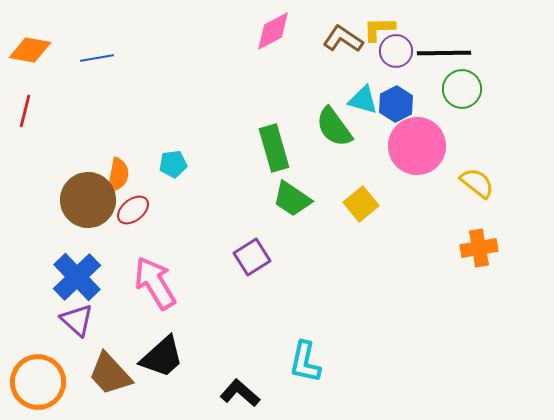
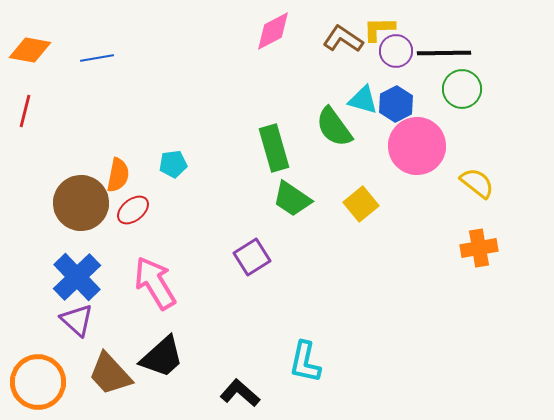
brown circle: moved 7 px left, 3 px down
